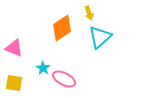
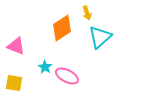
yellow arrow: moved 2 px left
pink triangle: moved 2 px right, 2 px up
cyan star: moved 2 px right, 1 px up
pink ellipse: moved 3 px right, 3 px up
